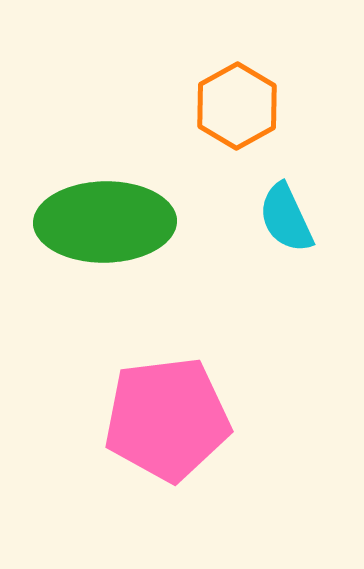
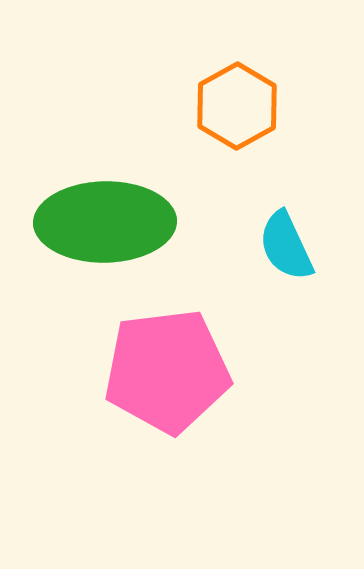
cyan semicircle: moved 28 px down
pink pentagon: moved 48 px up
